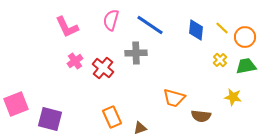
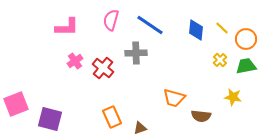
pink L-shape: rotated 65 degrees counterclockwise
orange circle: moved 1 px right, 2 px down
